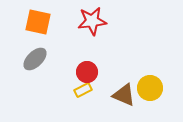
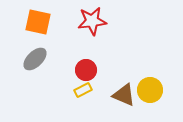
red circle: moved 1 px left, 2 px up
yellow circle: moved 2 px down
